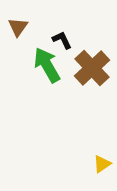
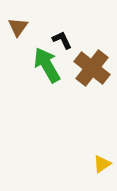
brown cross: rotated 9 degrees counterclockwise
